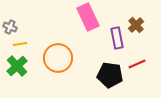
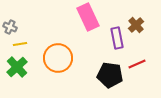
green cross: moved 1 px down
